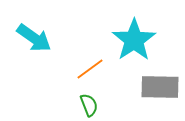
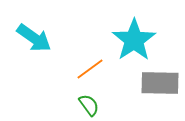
gray rectangle: moved 4 px up
green semicircle: rotated 15 degrees counterclockwise
